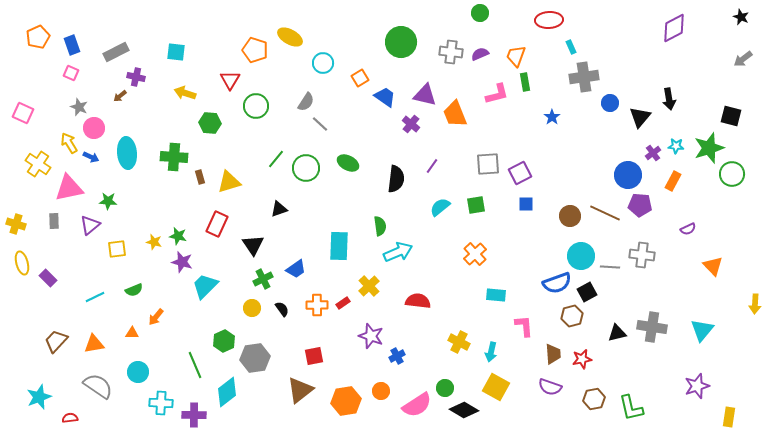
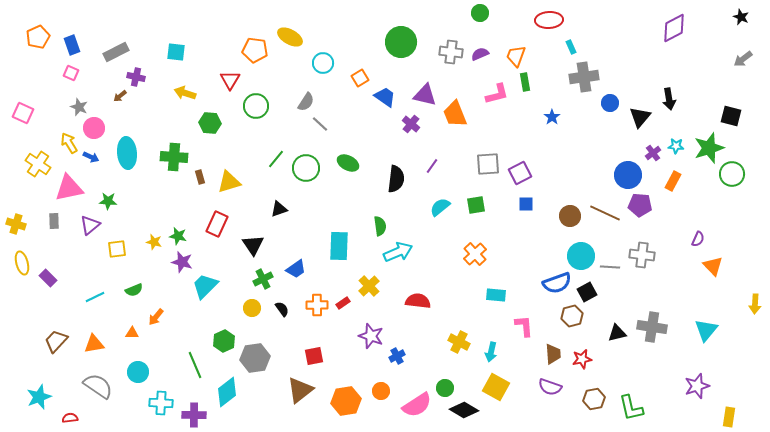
orange pentagon at (255, 50): rotated 10 degrees counterclockwise
purple semicircle at (688, 229): moved 10 px right, 10 px down; rotated 42 degrees counterclockwise
cyan triangle at (702, 330): moved 4 px right
